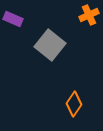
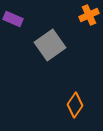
gray square: rotated 16 degrees clockwise
orange diamond: moved 1 px right, 1 px down
